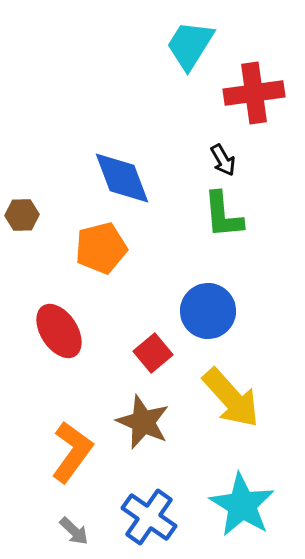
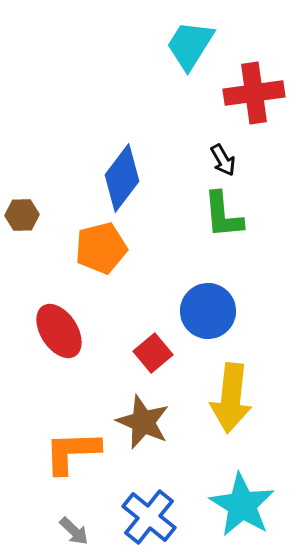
blue diamond: rotated 58 degrees clockwise
yellow arrow: rotated 48 degrees clockwise
orange L-shape: rotated 128 degrees counterclockwise
blue cross: rotated 4 degrees clockwise
